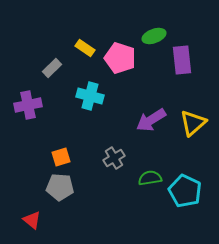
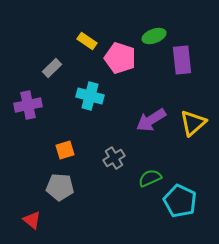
yellow rectangle: moved 2 px right, 7 px up
orange square: moved 4 px right, 7 px up
green semicircle: rotated 15 degrees counterclockwise
cyan pentagon: moved 5 px left, 10 px down
